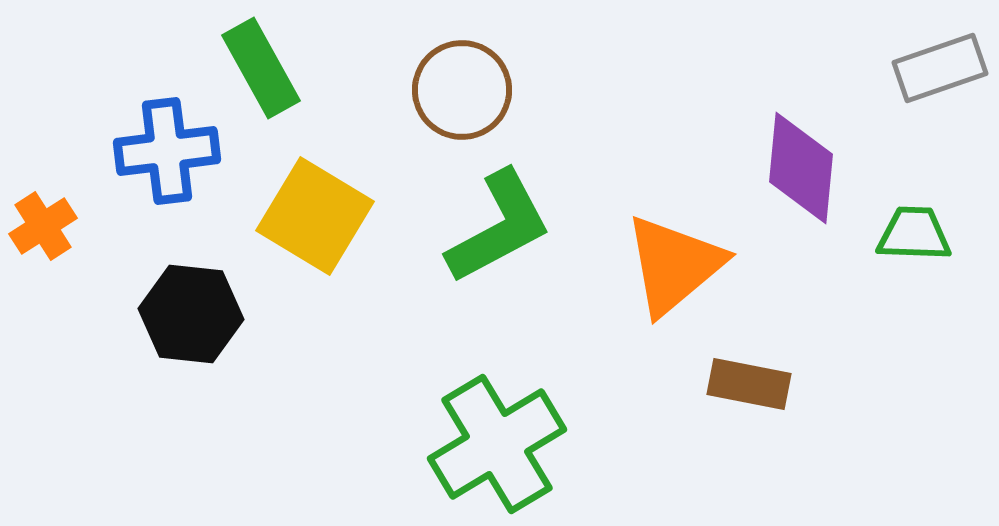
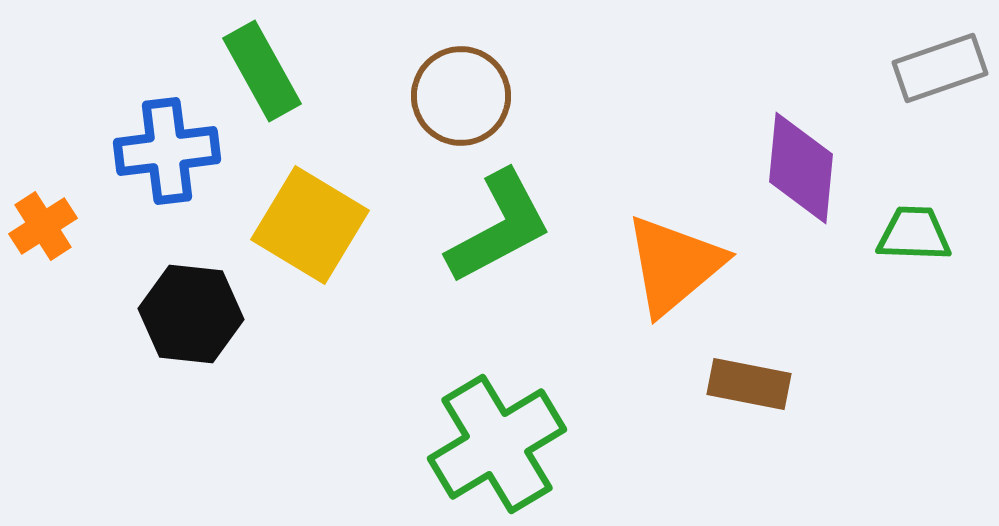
green rectangle: moved 1 px right, 3 px down
brown circle: moved 1 px left, 6 px down
yellow square: moved 5 px left, 9 px down
